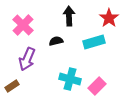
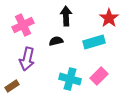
black arrow: moved 3 px left
pink cross: rotated 20 degrees clockwise
purple arrow: rotated 10 degrees counterclockwise
pink rectangle: moved 2 px right, 10 px up
